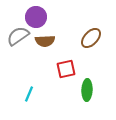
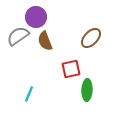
brown semicircle: rotated 72 degrees clockwise
red square: moved 5 px right
